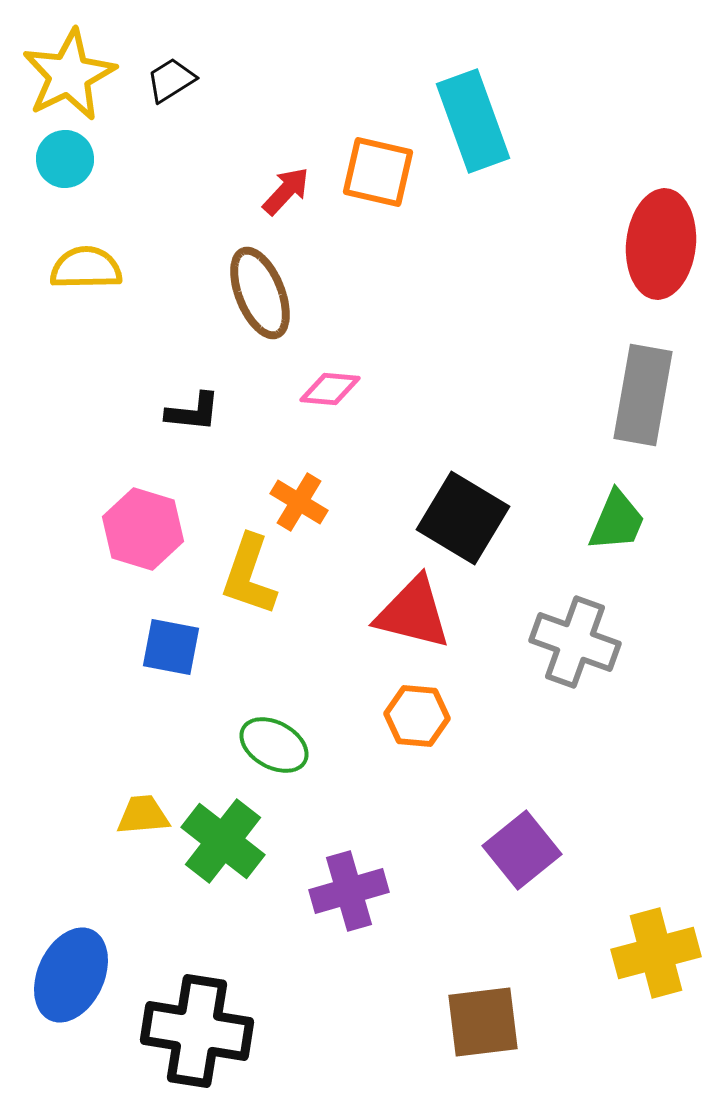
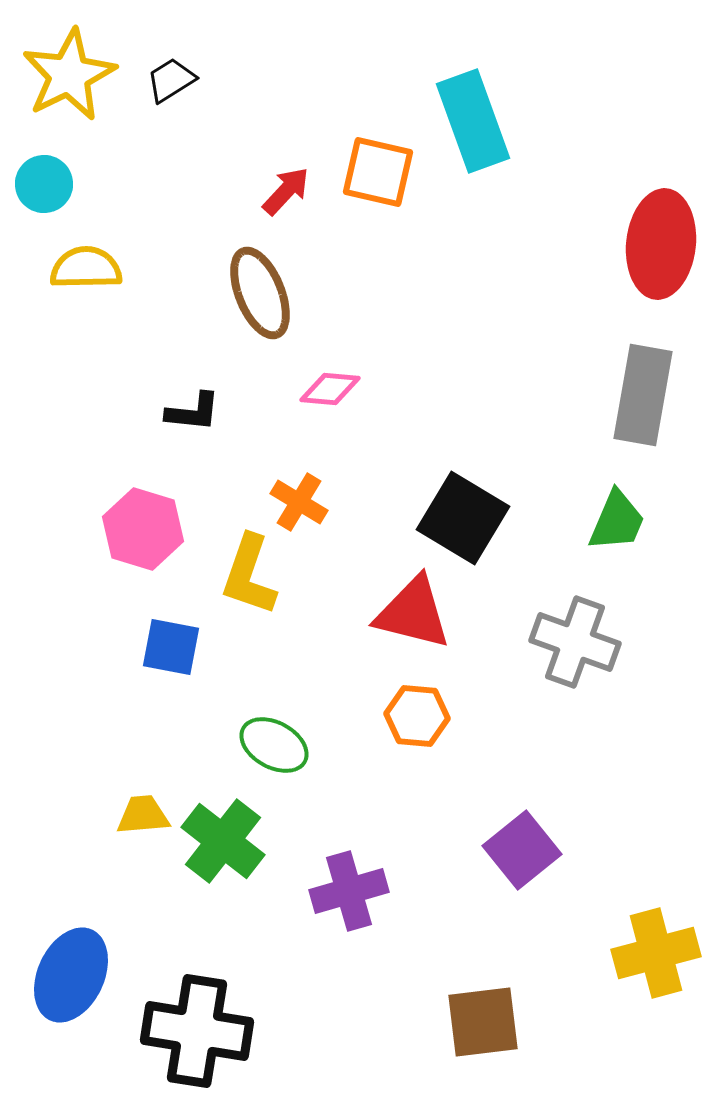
cyan circle: moved 21 px left, 25 px down
